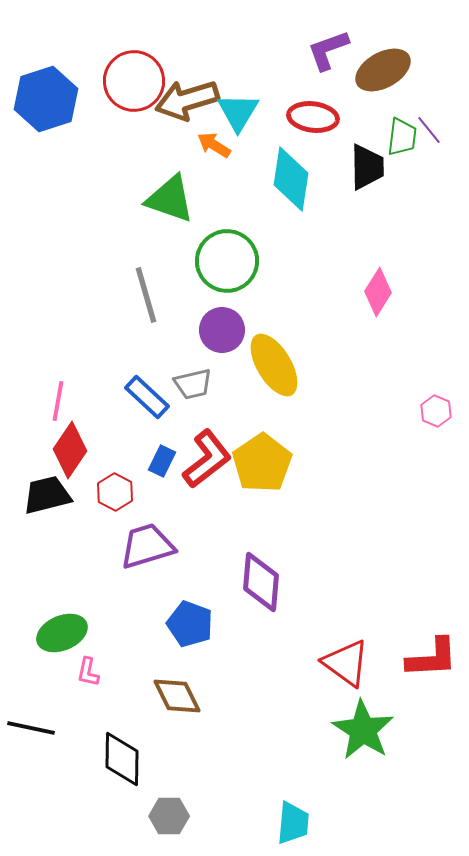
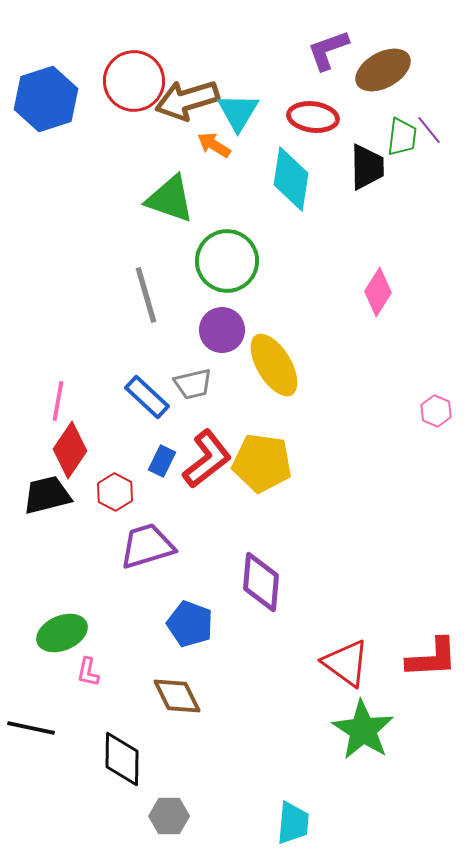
yellow pentagon at (262, 463): rotated 30 degrees counterclockwise
